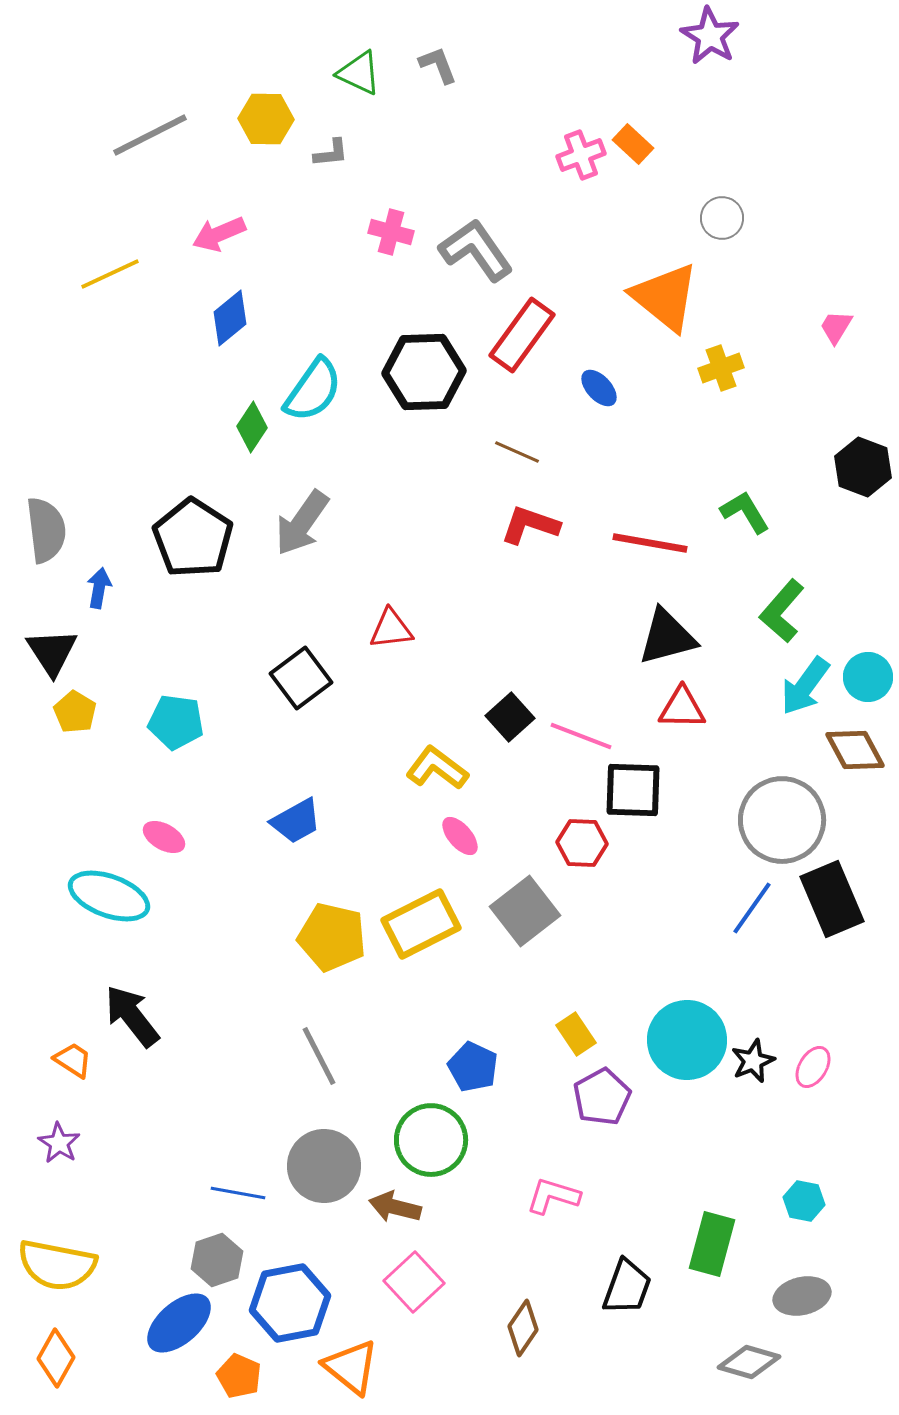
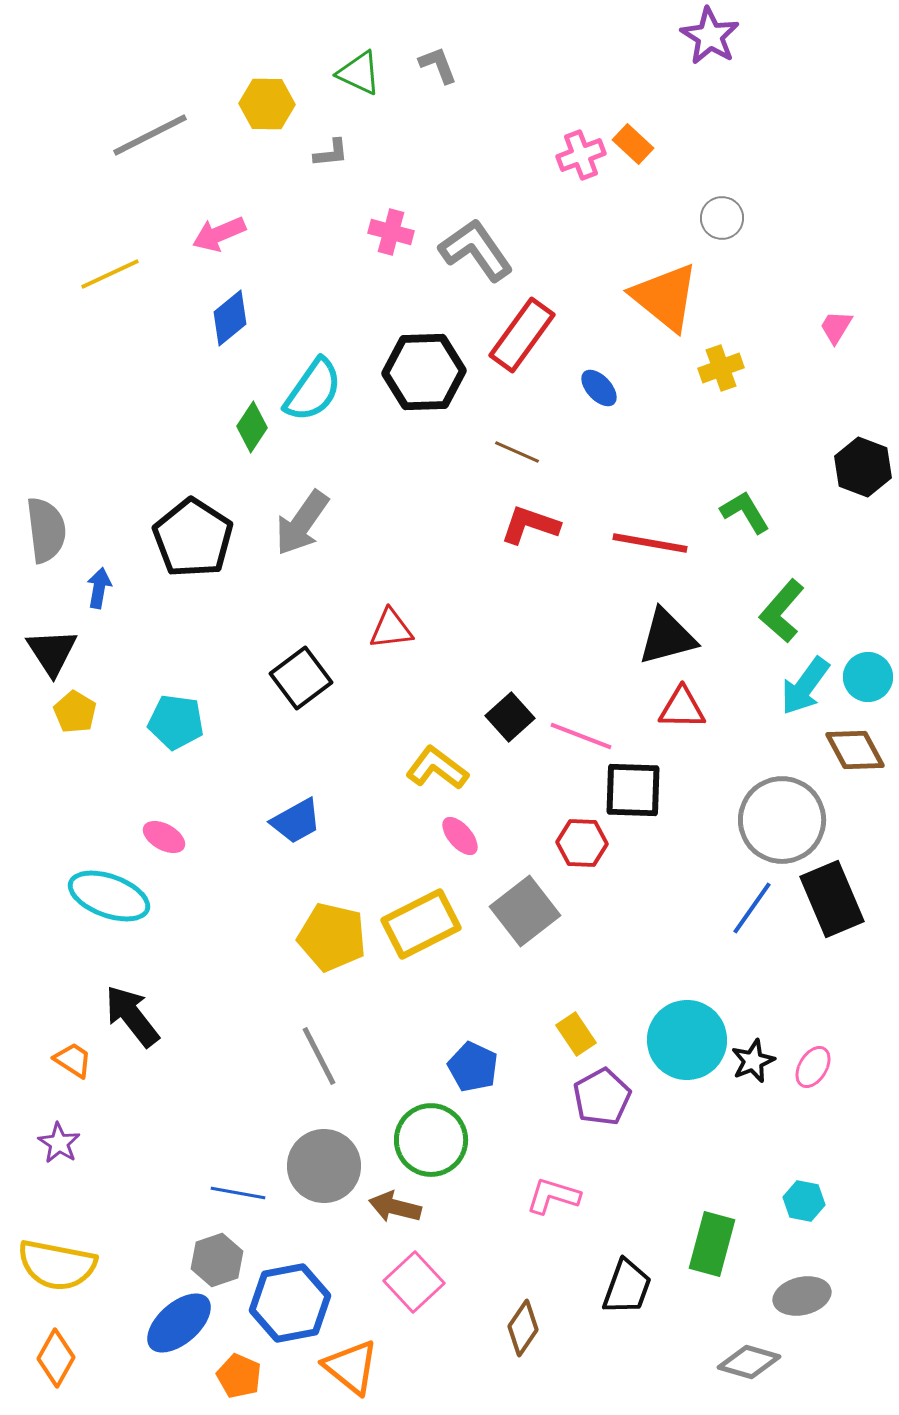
yellow hexagon at (266, 119): moved 1 px right, 15 px up
